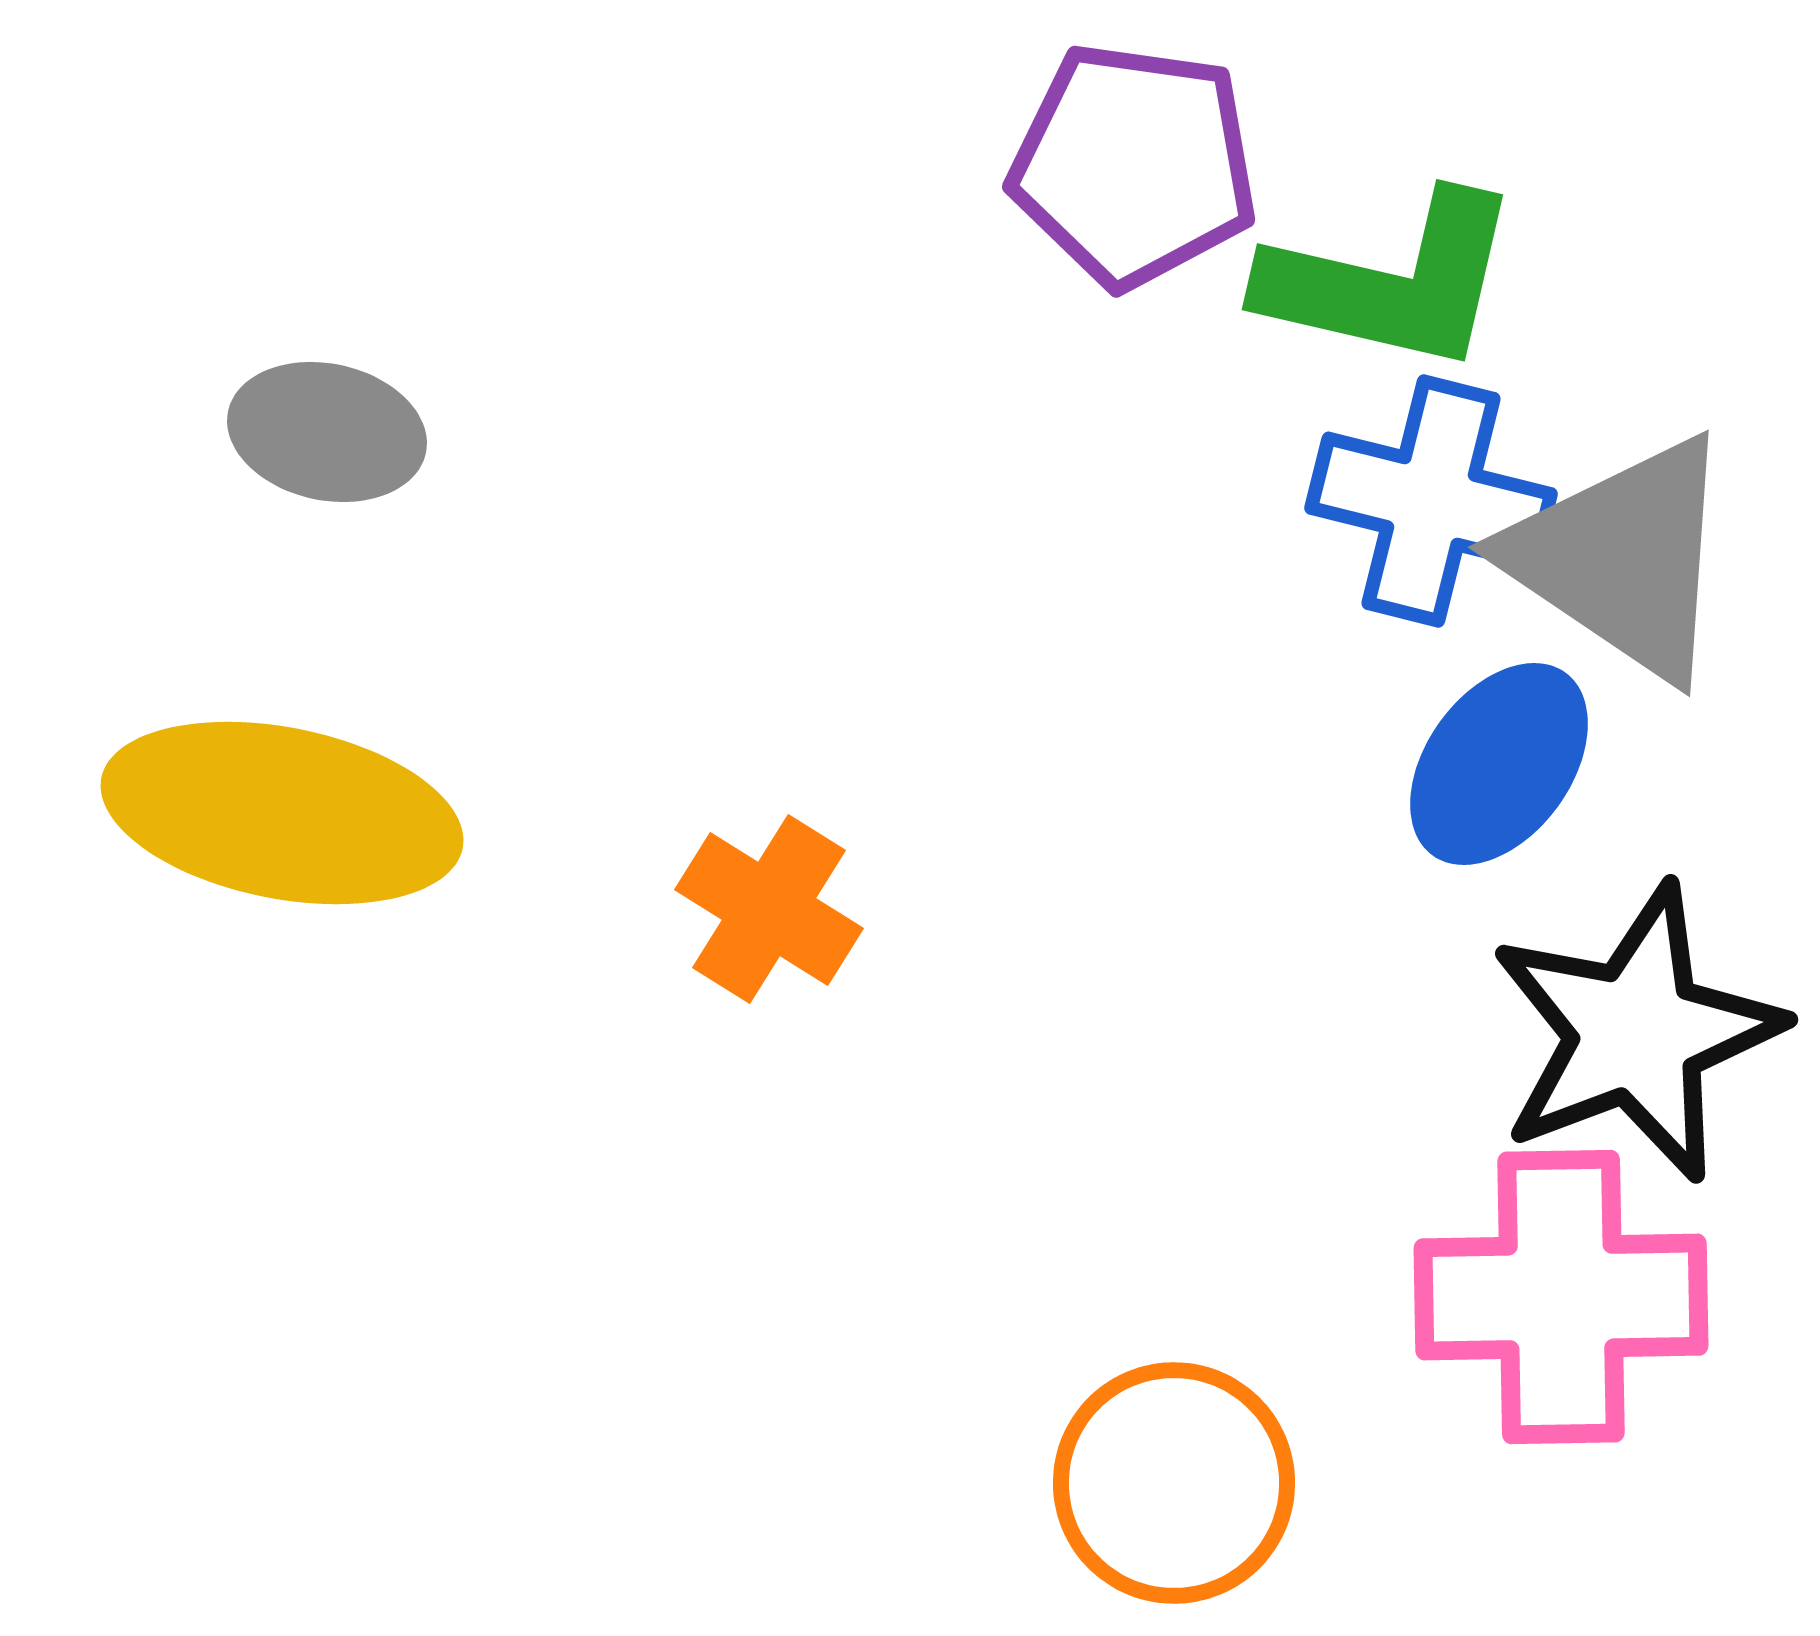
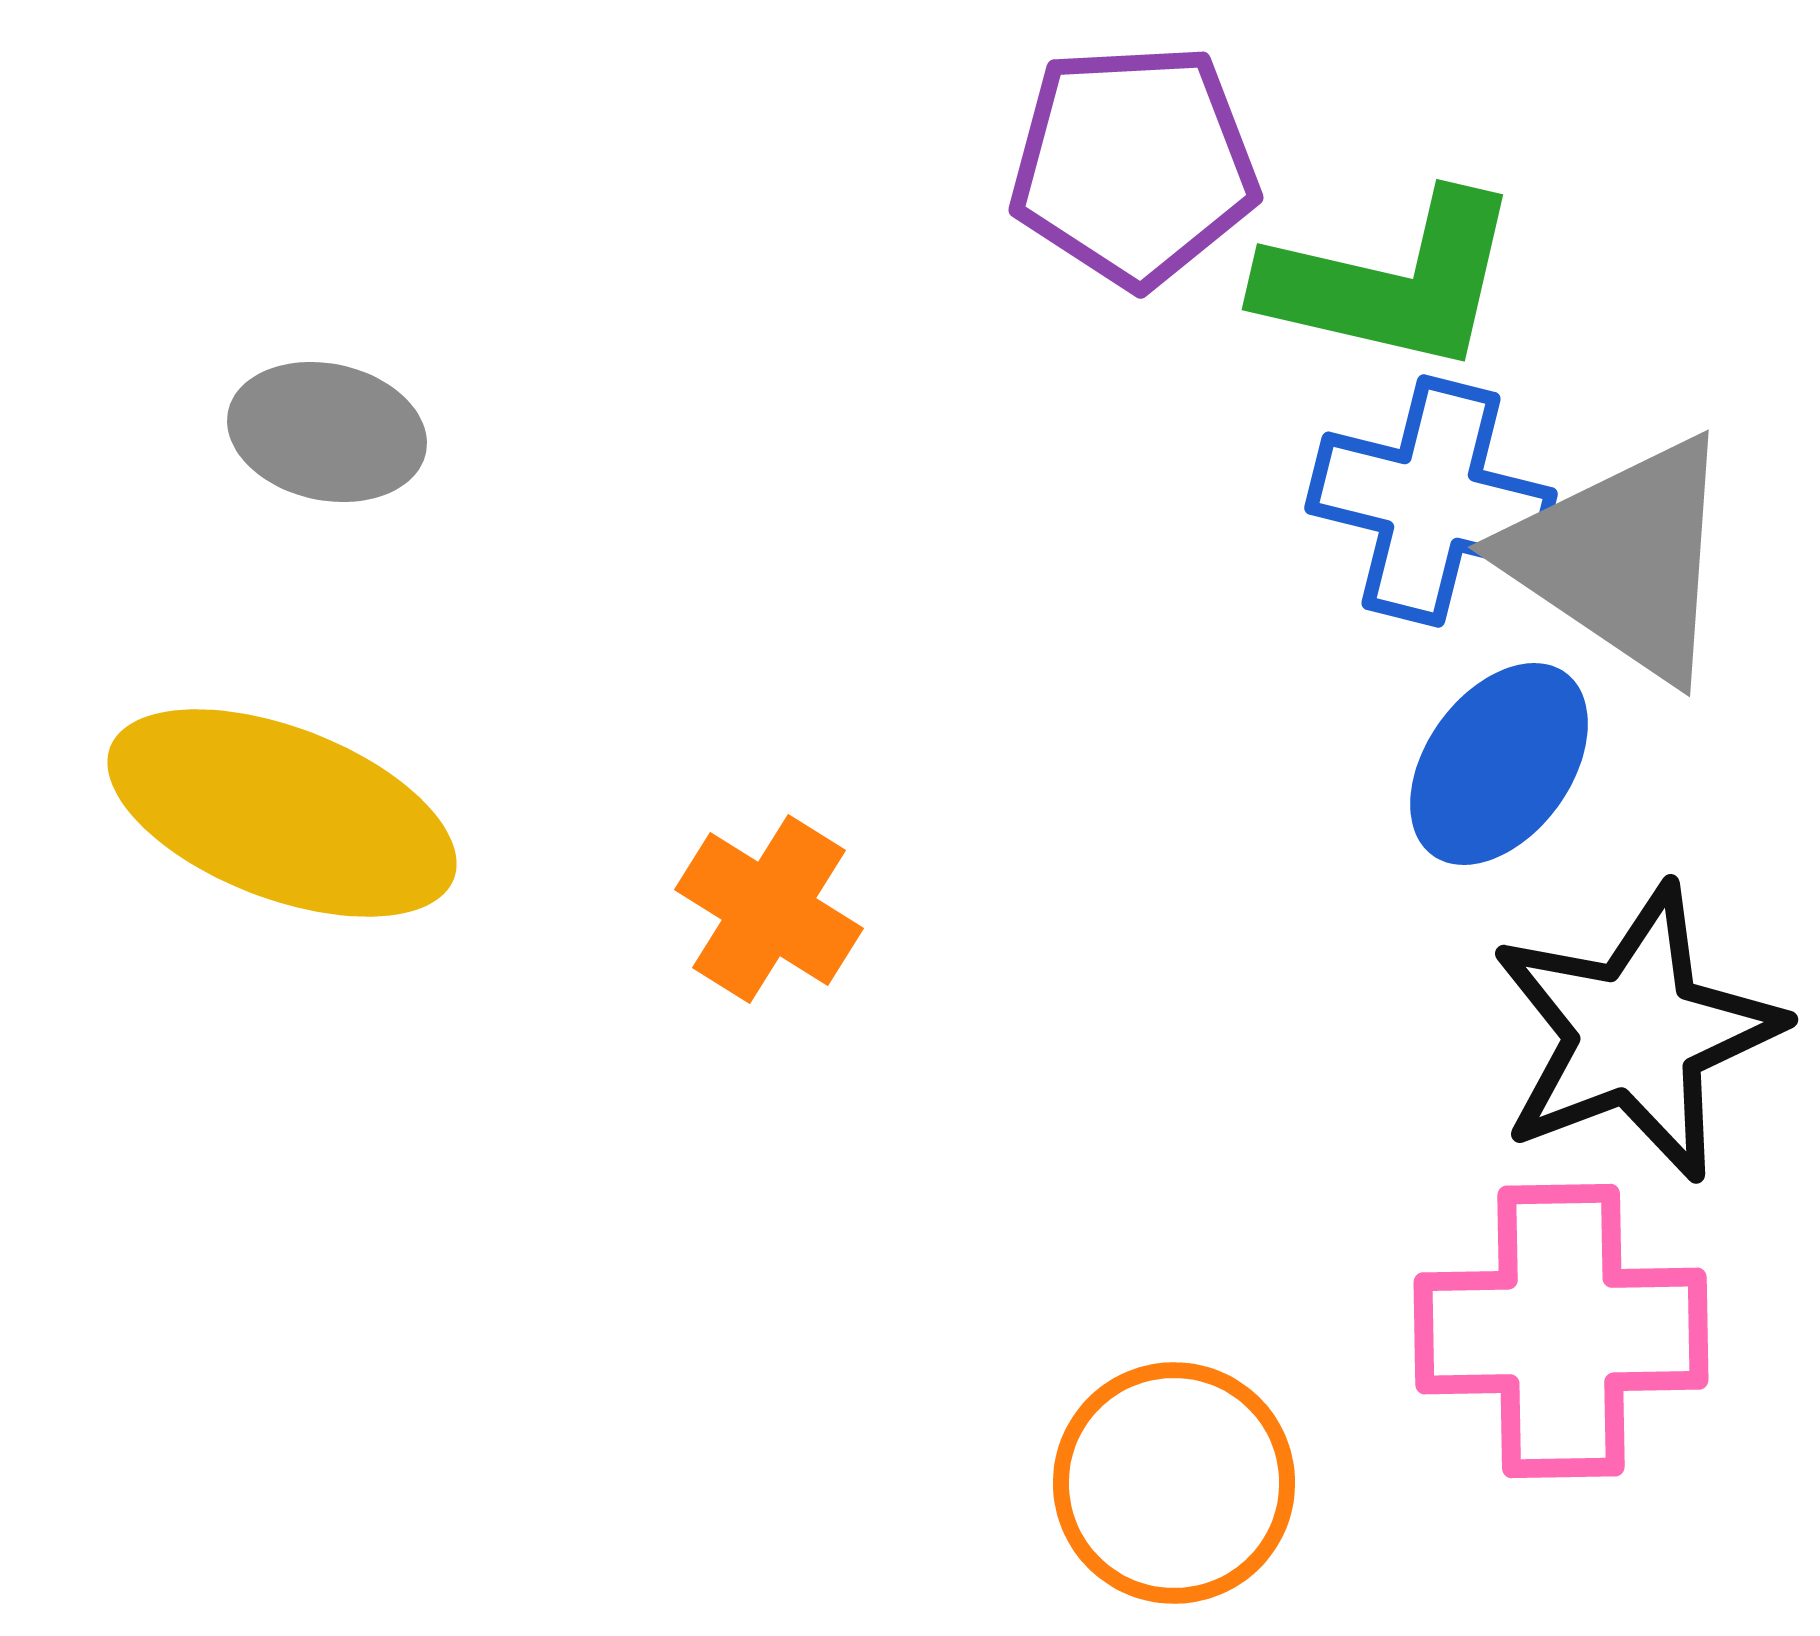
purple pentagon: rotated 11 degrees counterclockwise
yellow ellipse: rotated 10 degrees clockwise
pink cross: moved 34 px down
